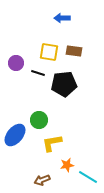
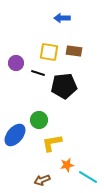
black pentagon: moved 2 px down
